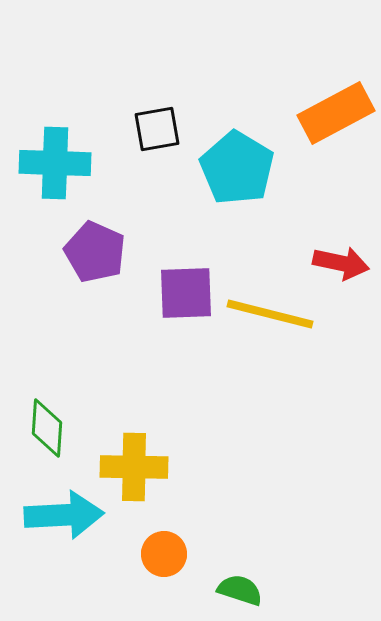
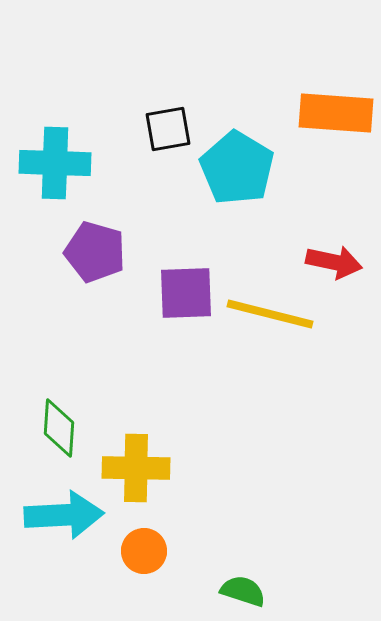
orange rectangle: rotated 32 degrees clockwise
black square: moved 11 px right
purple pentagon: rotated 8 degrees counterclockwise
red arrow: moved 7 px left, 1 px up
green diamond: moved 12 px right
yellow cross: moved 2 px right, 1 px down
orange circle: moved 20 px left, 3 px up
green semicircle: moved 3 px right, 1 px down
